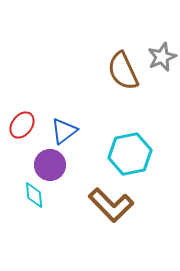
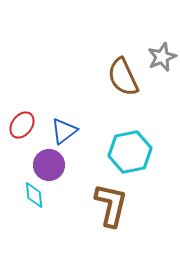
brown semicircle: moved 6 px down
cyan hexagon: moved 2 px up
purple circle: moved 1 px left
brown L-shape: rotated 123 degrees counterclockwise
